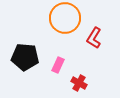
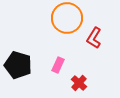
orange circle: moved 2 px right
black pentagon: moved 7 px left, 8 px down; rotated 12 degrees clockwise
red cross: rotated 14 degrees clockwise
